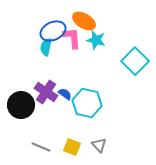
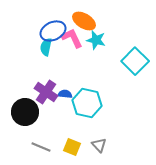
pink L-shape: rotated 20 degrees counterclockwise
blue semicircle: rotated 32 degrees counterclockwise
black circle: moved 4 px right, 7 px down
